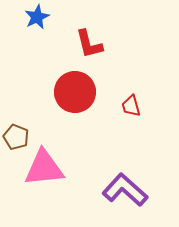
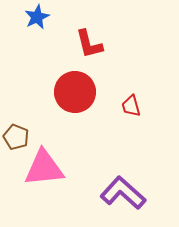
purple L-shape: moved 2 px left, 3 px down
